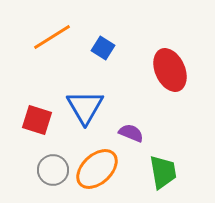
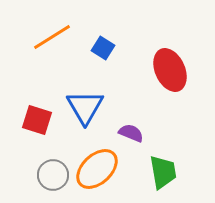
gray circle: moved 5 px down
